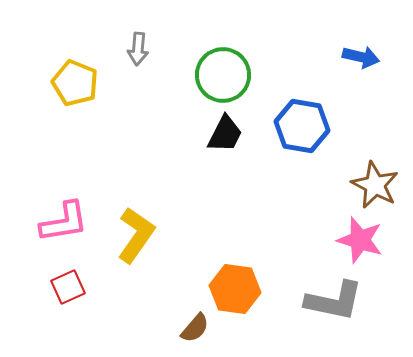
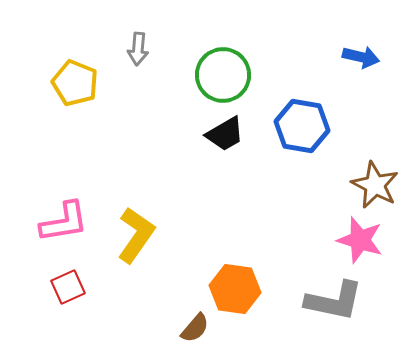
black trapezoid: rotated 33 degrees clockwise
